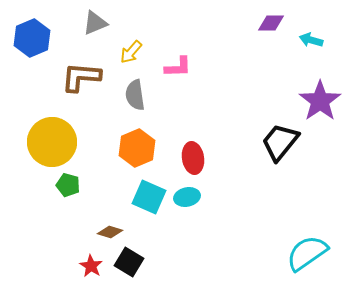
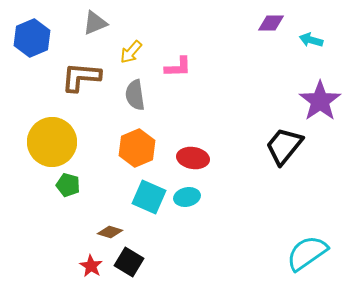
black trapezoid: moved 4 px right, 4 px down
red ellipse: rotated 72 degrees counterclockwise
